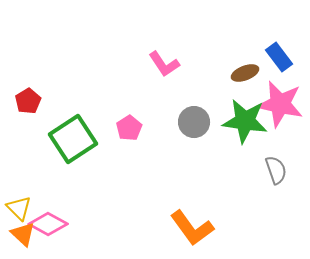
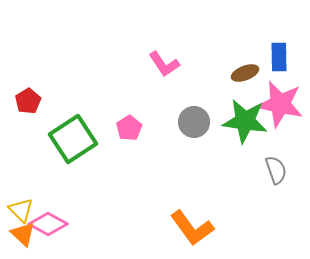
blue rectangle: rotated 36 degrees clockwise
yellow triangle: moved 2 px right, 2 px down
